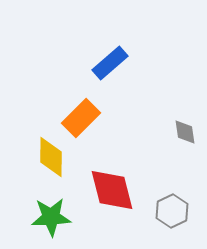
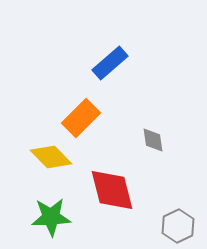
gray diamond: moved 32 px left, 8 px down
yellow diamond: rotated 45 degrees counterclockwise
gray hexagon: moved 6 px right, 15 px down
